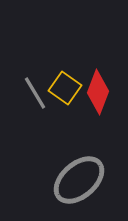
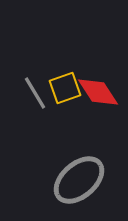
yellow square: rotated 36 degrees clockwise
red diamond: rotated 54 degrees counterclockwise
